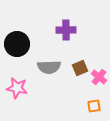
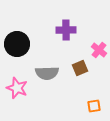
gray semicircle: moved 2 px left, 6 px down
pink cross: moved 27 px up
pink star: rotated 10 degrees clockwise
